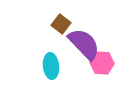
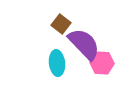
cyan ellipse: moved 6 px right, 3 px up
